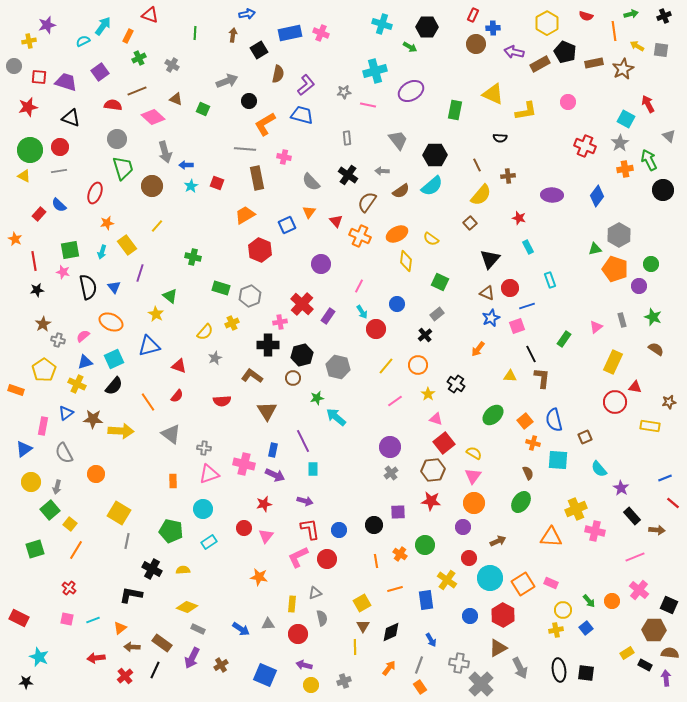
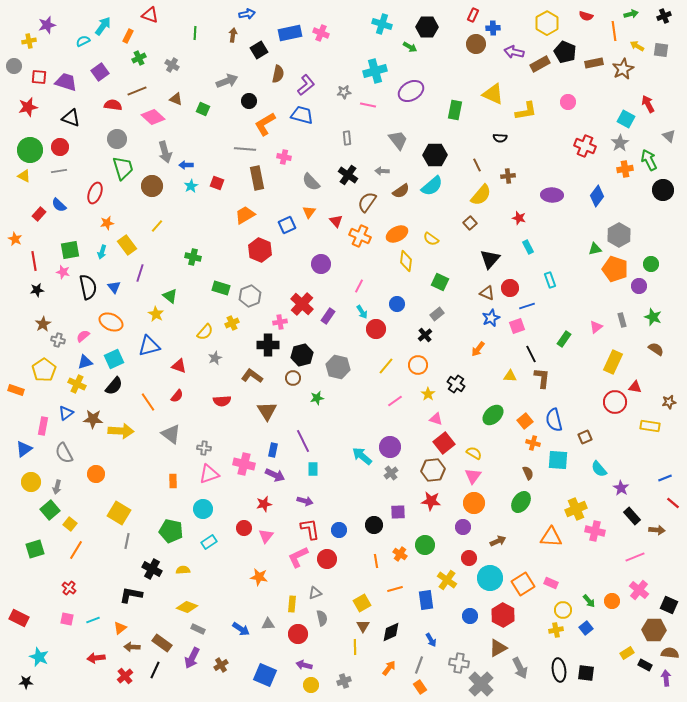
cyan arrow at (336, 417): moved 26 px right, 39 px down
